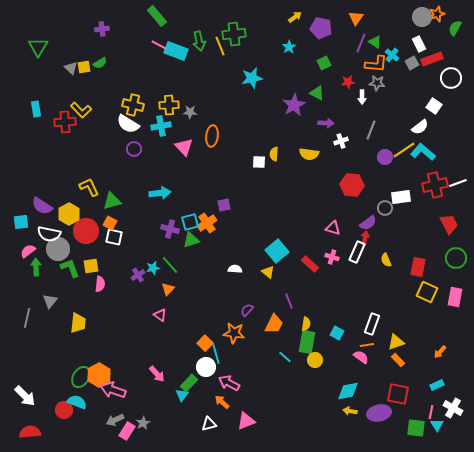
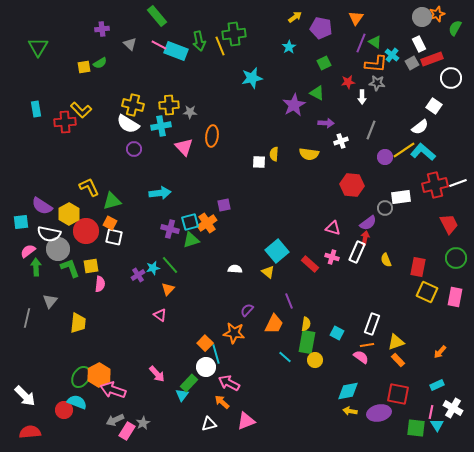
gray triangle at (71, 68): moved 59 px right, 24 px up
